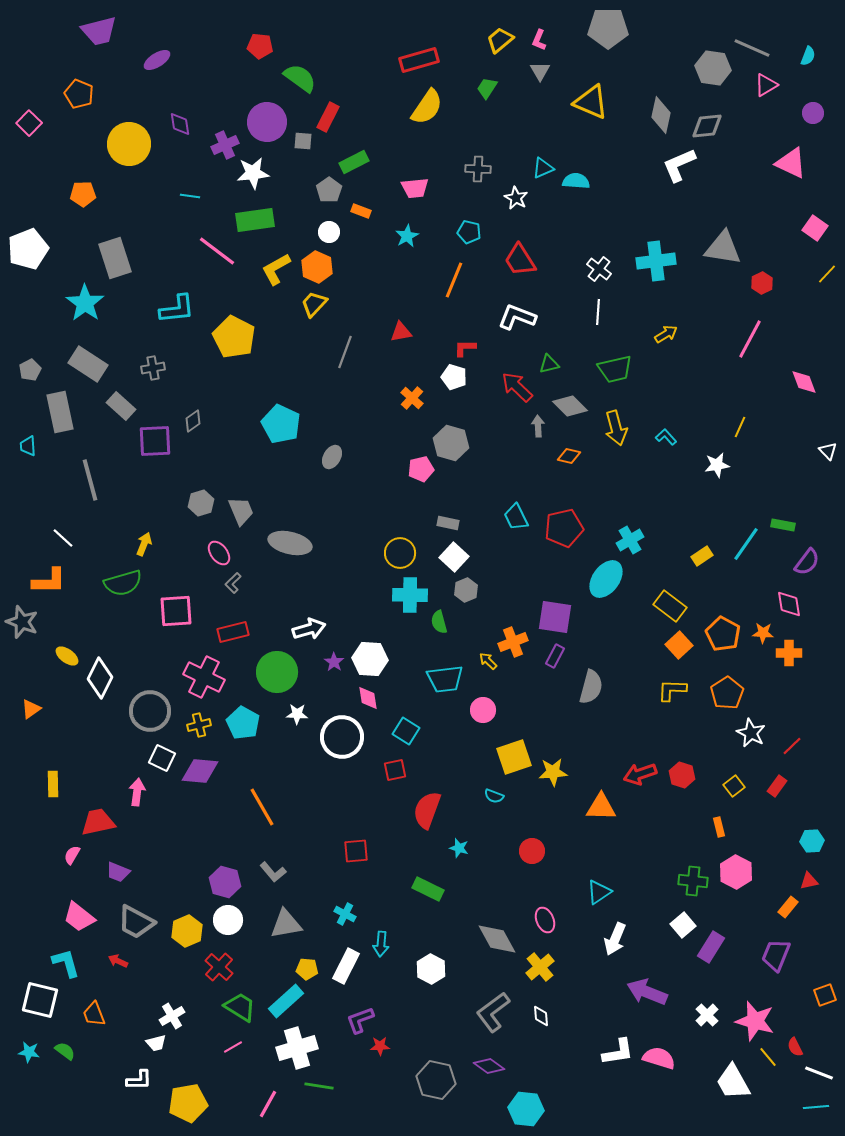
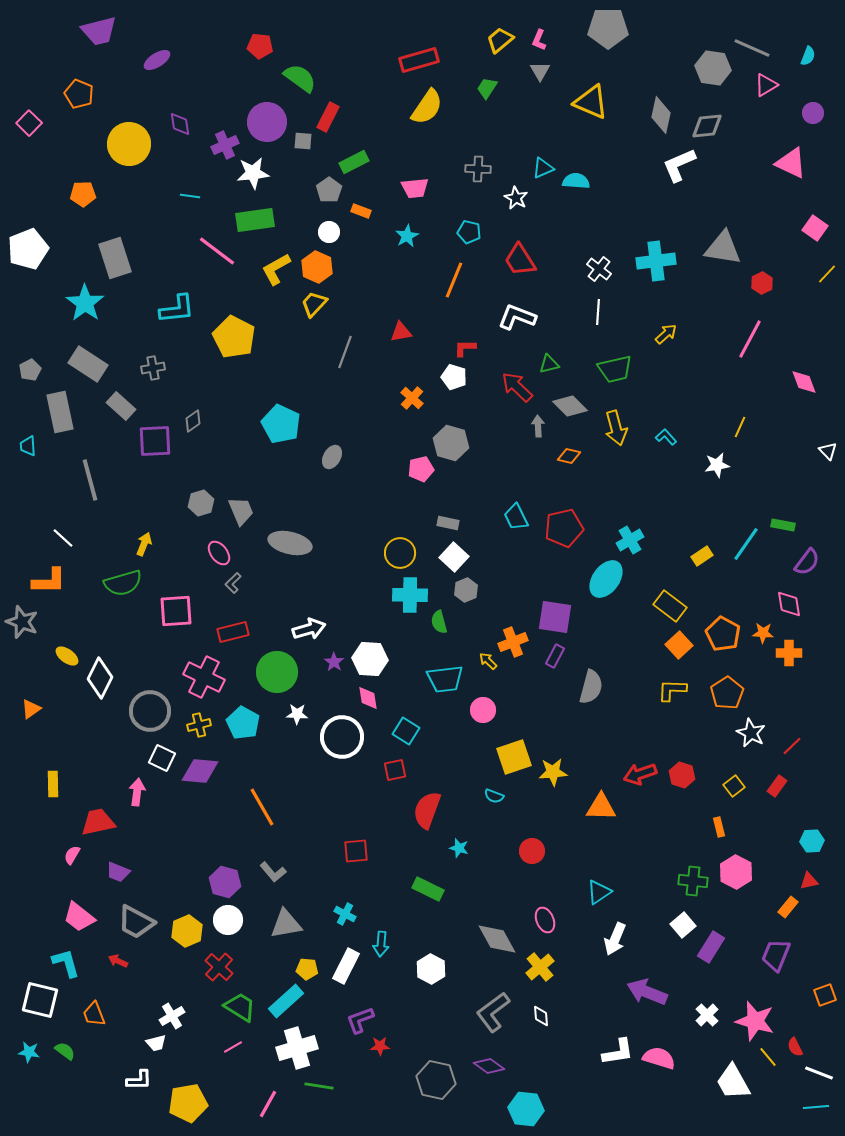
yellow arrow at (666, 334): rotated 10 degrees counterclockwise
